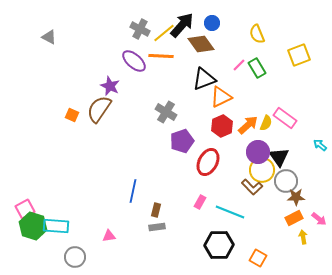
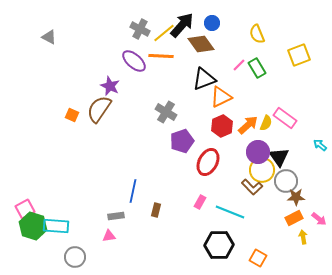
gray rectangle at (157, 227): moved 41 px left, 11 px up
